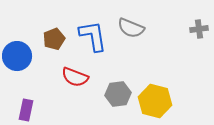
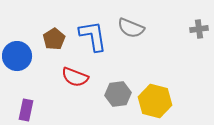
brown pentagon: rotated 10 degrees counterclockwise
